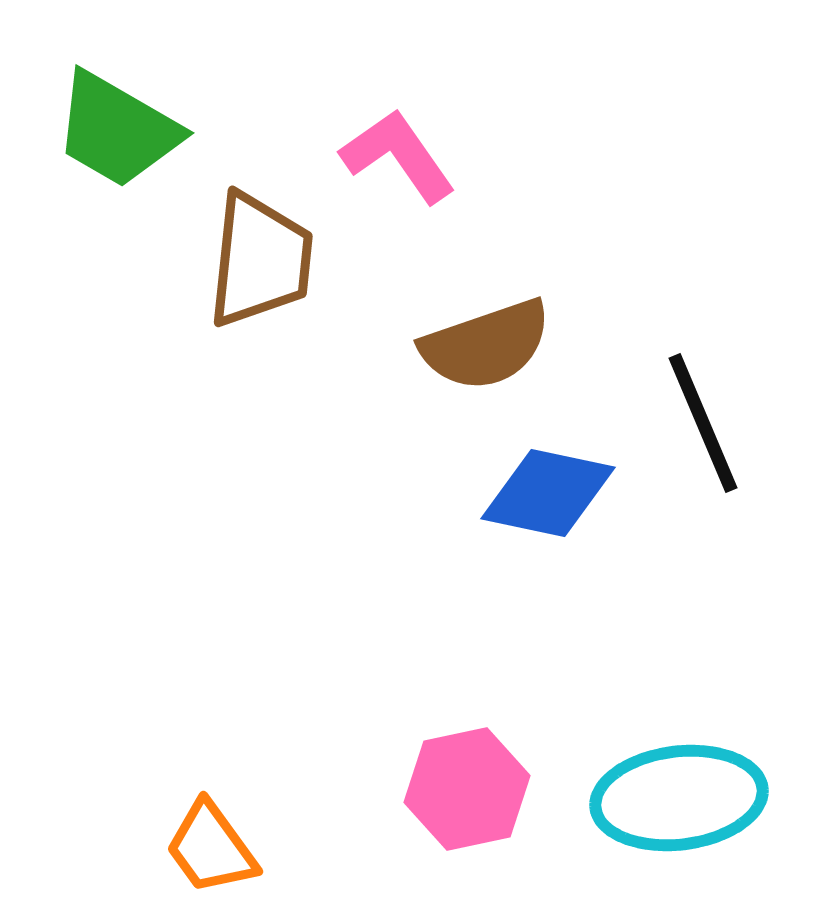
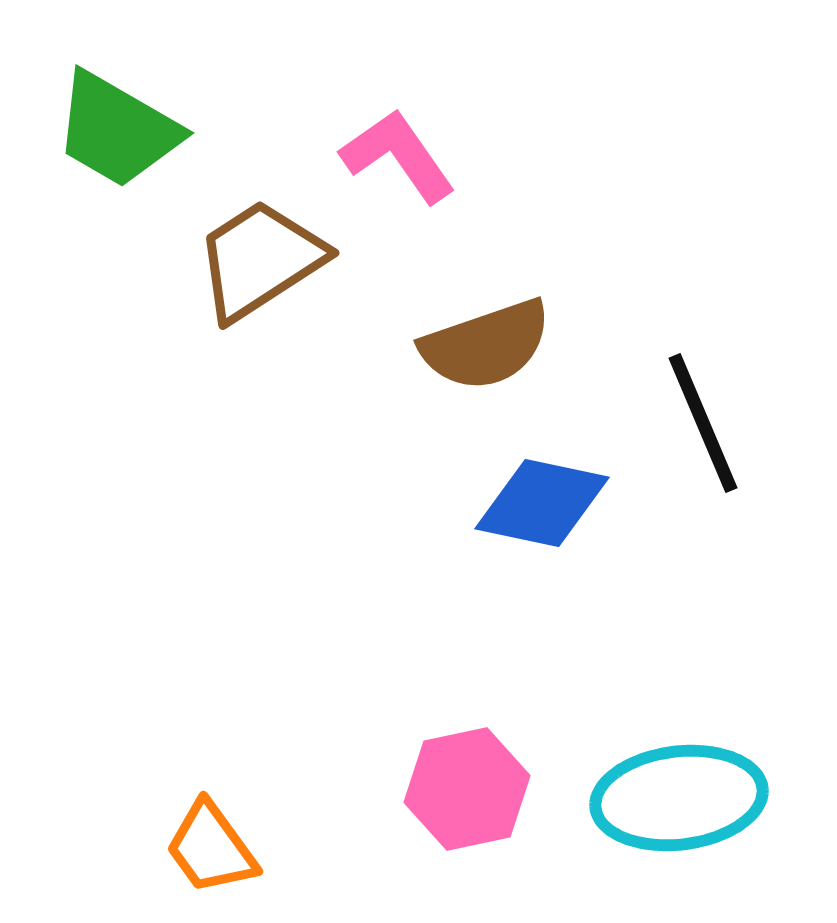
brown trapezoid: rotated 129 degrees counterclockwise
blue diamond: moved 6 px left, 10 px down
